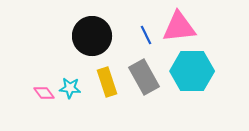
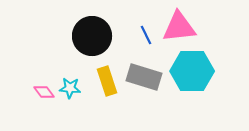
gray rectangle: rotated 44 degrees counterclockwise
yellow rectangle: moved 1 px up
pink diamond: moved 1 px up
